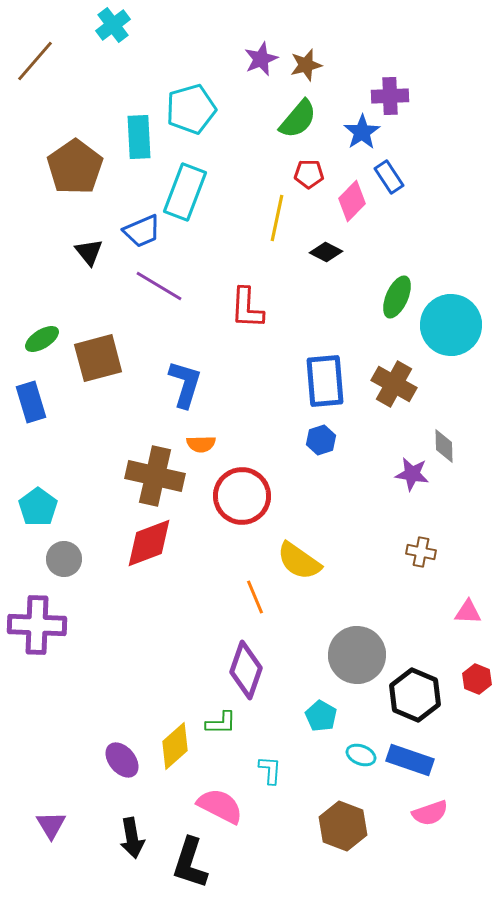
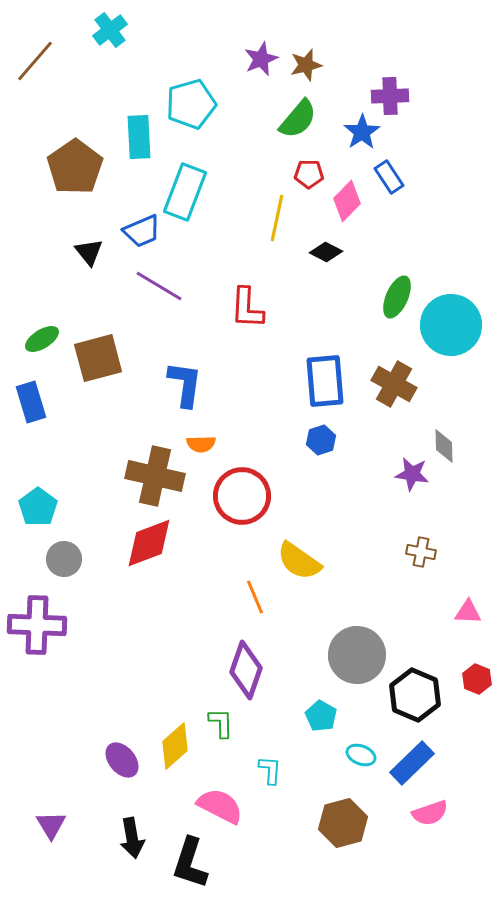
cyan cross at (113, 25): moved 3 px left, 5 px down
cyan pentagon at (191, 109): moved 5 px up
pink diamond at (352, 201): moved 5 px left
blue L-shape at (185, 384): rotated 9 degrees counterclockwise
green L-shape at (221, 723): rotated 92 degrees counterclockwise
blue rectangle at (410, 760): moved 2 px right, 3 px down; rotated 63 degrees counterclockwise
brown hexagon at (343, 826): moved 3 px up; rotated 24 degrees clockwise
